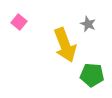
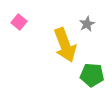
gray star: moved 1 px left; rotated 21 degrees clockwise
